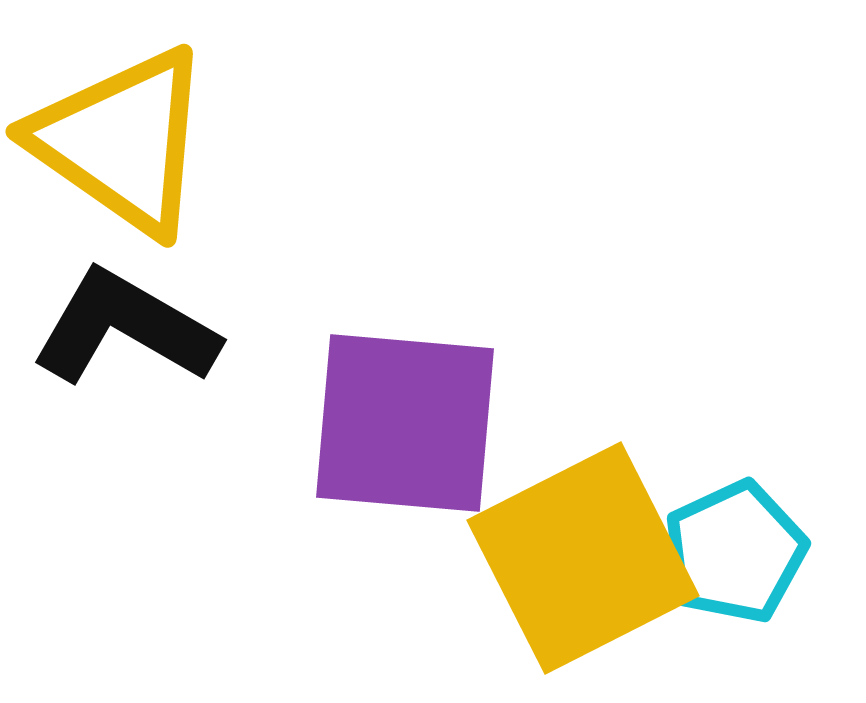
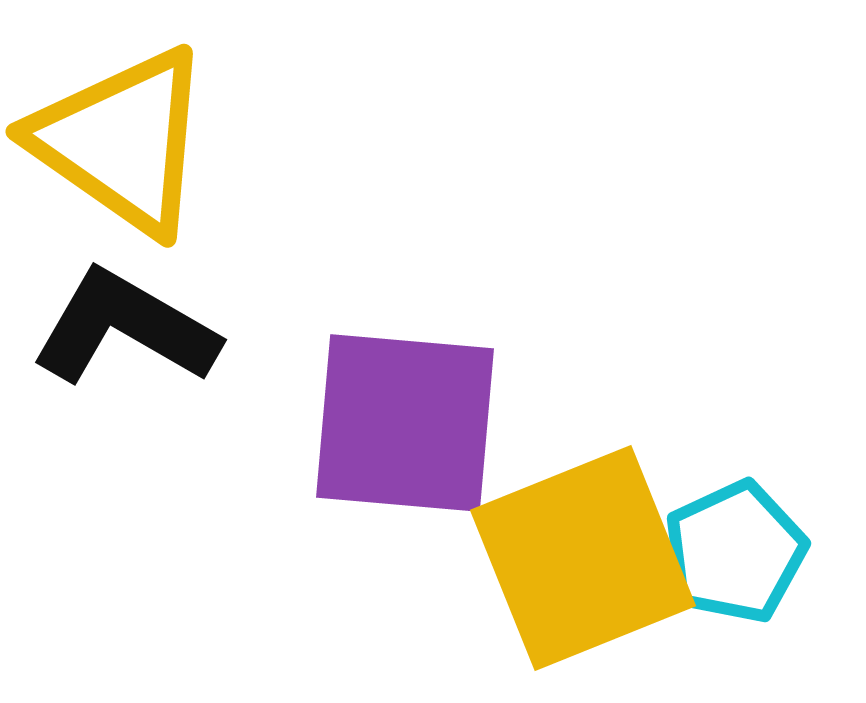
yellow square: rotated 5 degrees clockwise
